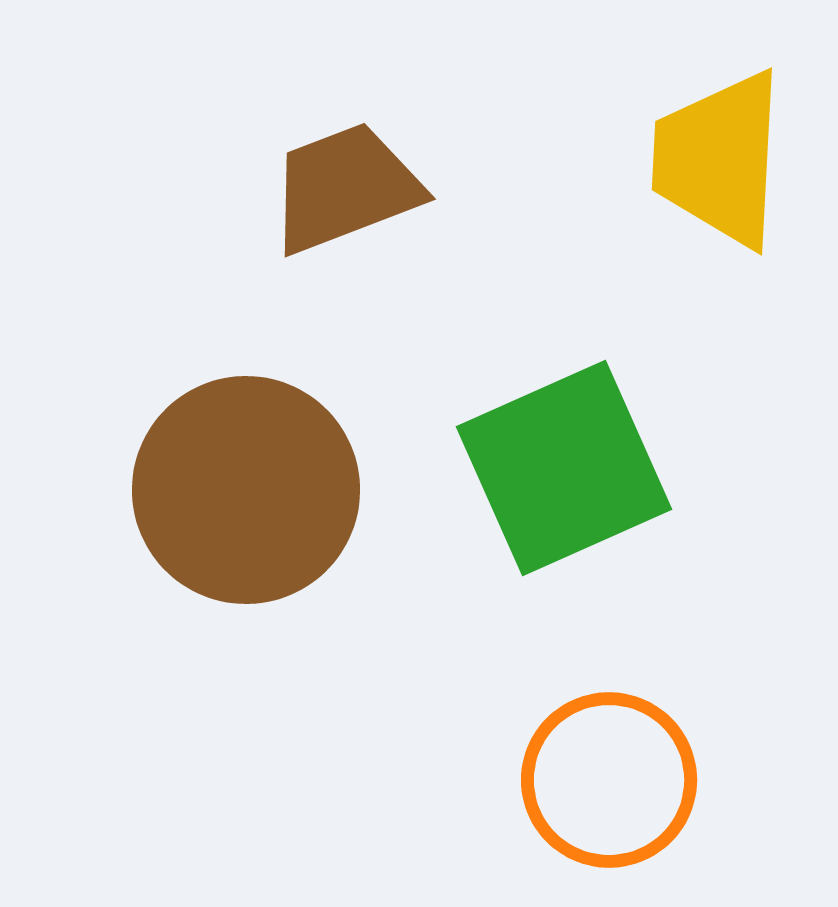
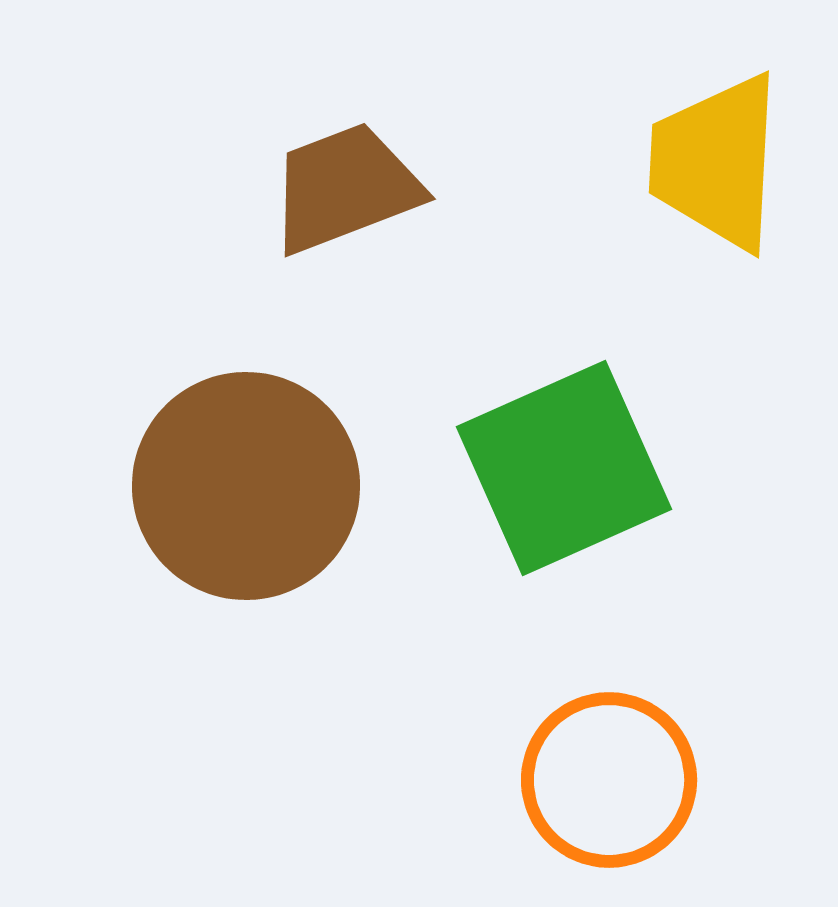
yellow trapezoid: moved 3 px left, 3 px down
brown circle: moved 4 px up
